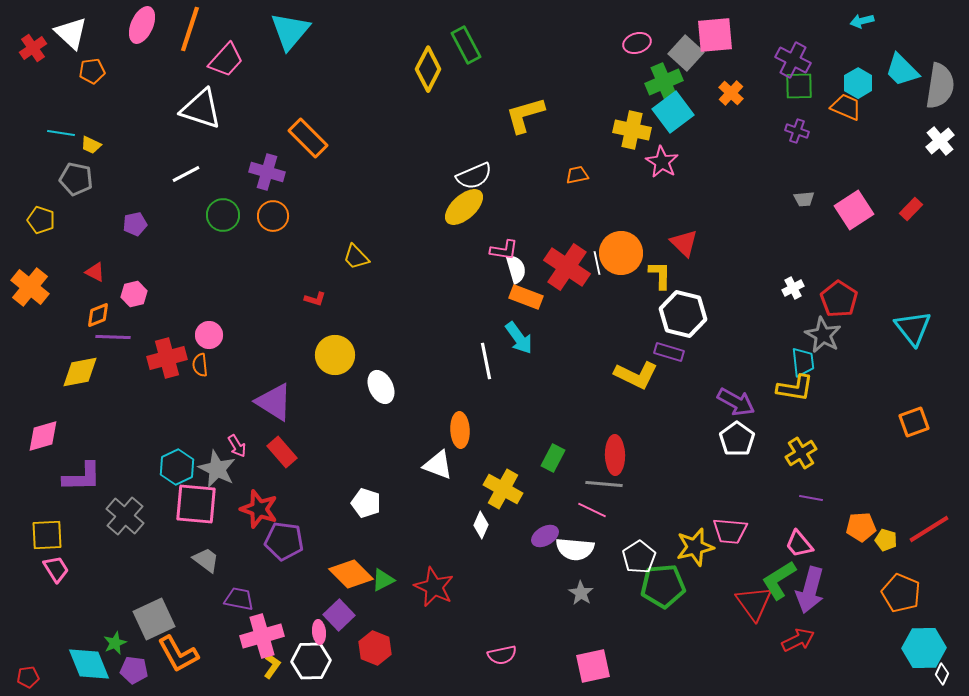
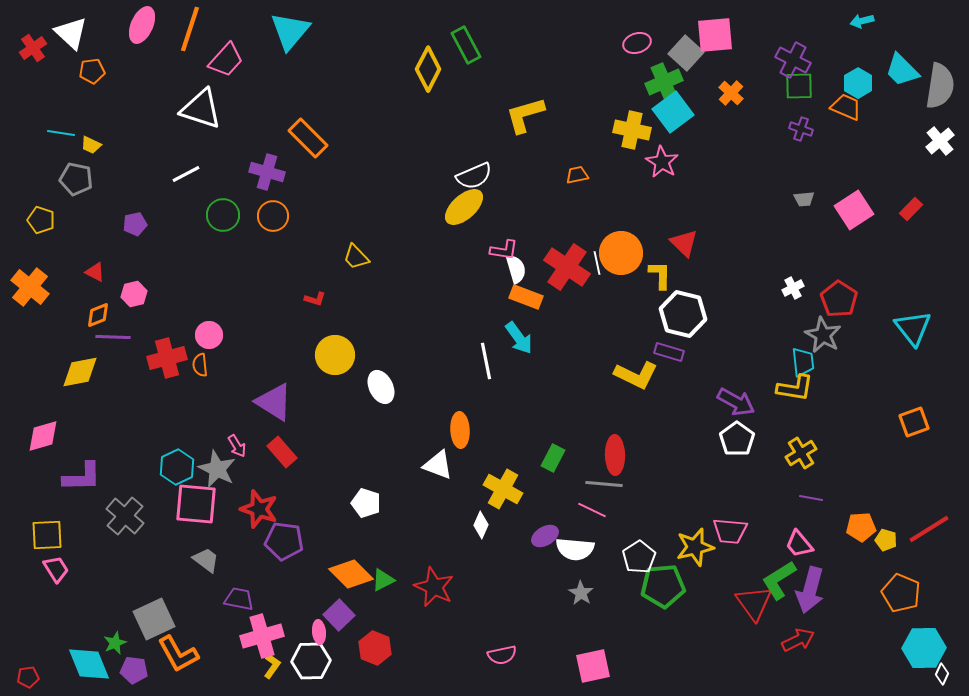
purple cross at (797, 131): moved 4 px right, 2 px up
